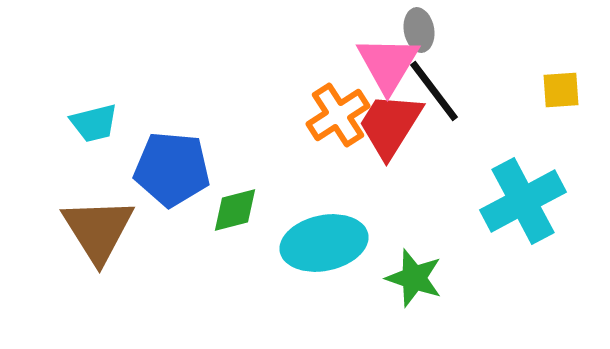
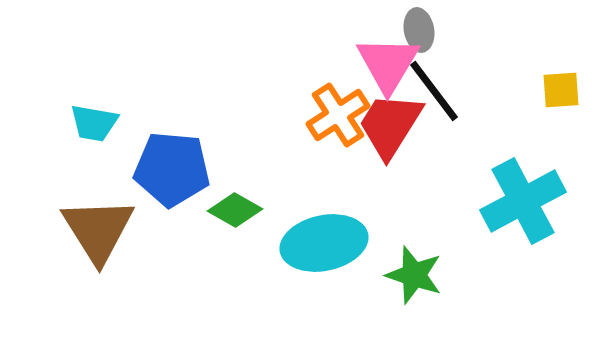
cyan trapezoid: rotated 24 degrees clockwise
green diamond: rotated 44 degrees clockwise
green star: moved 3 px up
